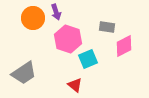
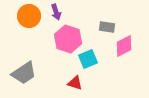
orange circle: moved 4 px left, 2 px up
red triangle: moved 2 px up; rotated 21 degrees counterclockwise
